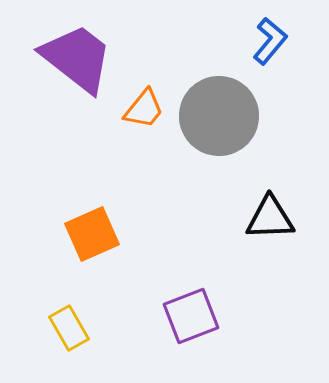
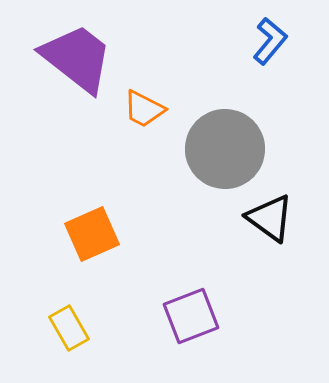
orange trapezoid: rotated 78 degrees clockwise
gray circle: moved 6 px right, 33 px down
black triangle: rotated 38 degrees clockwise
